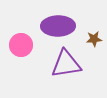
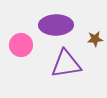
purple ellipse: moved 2 px left, 1 px up
brown star: moved 1 px right
